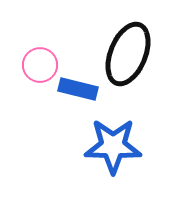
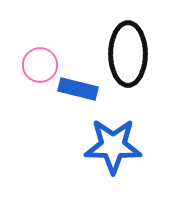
black ellipse: rotated 22 degrees counterclockwise
